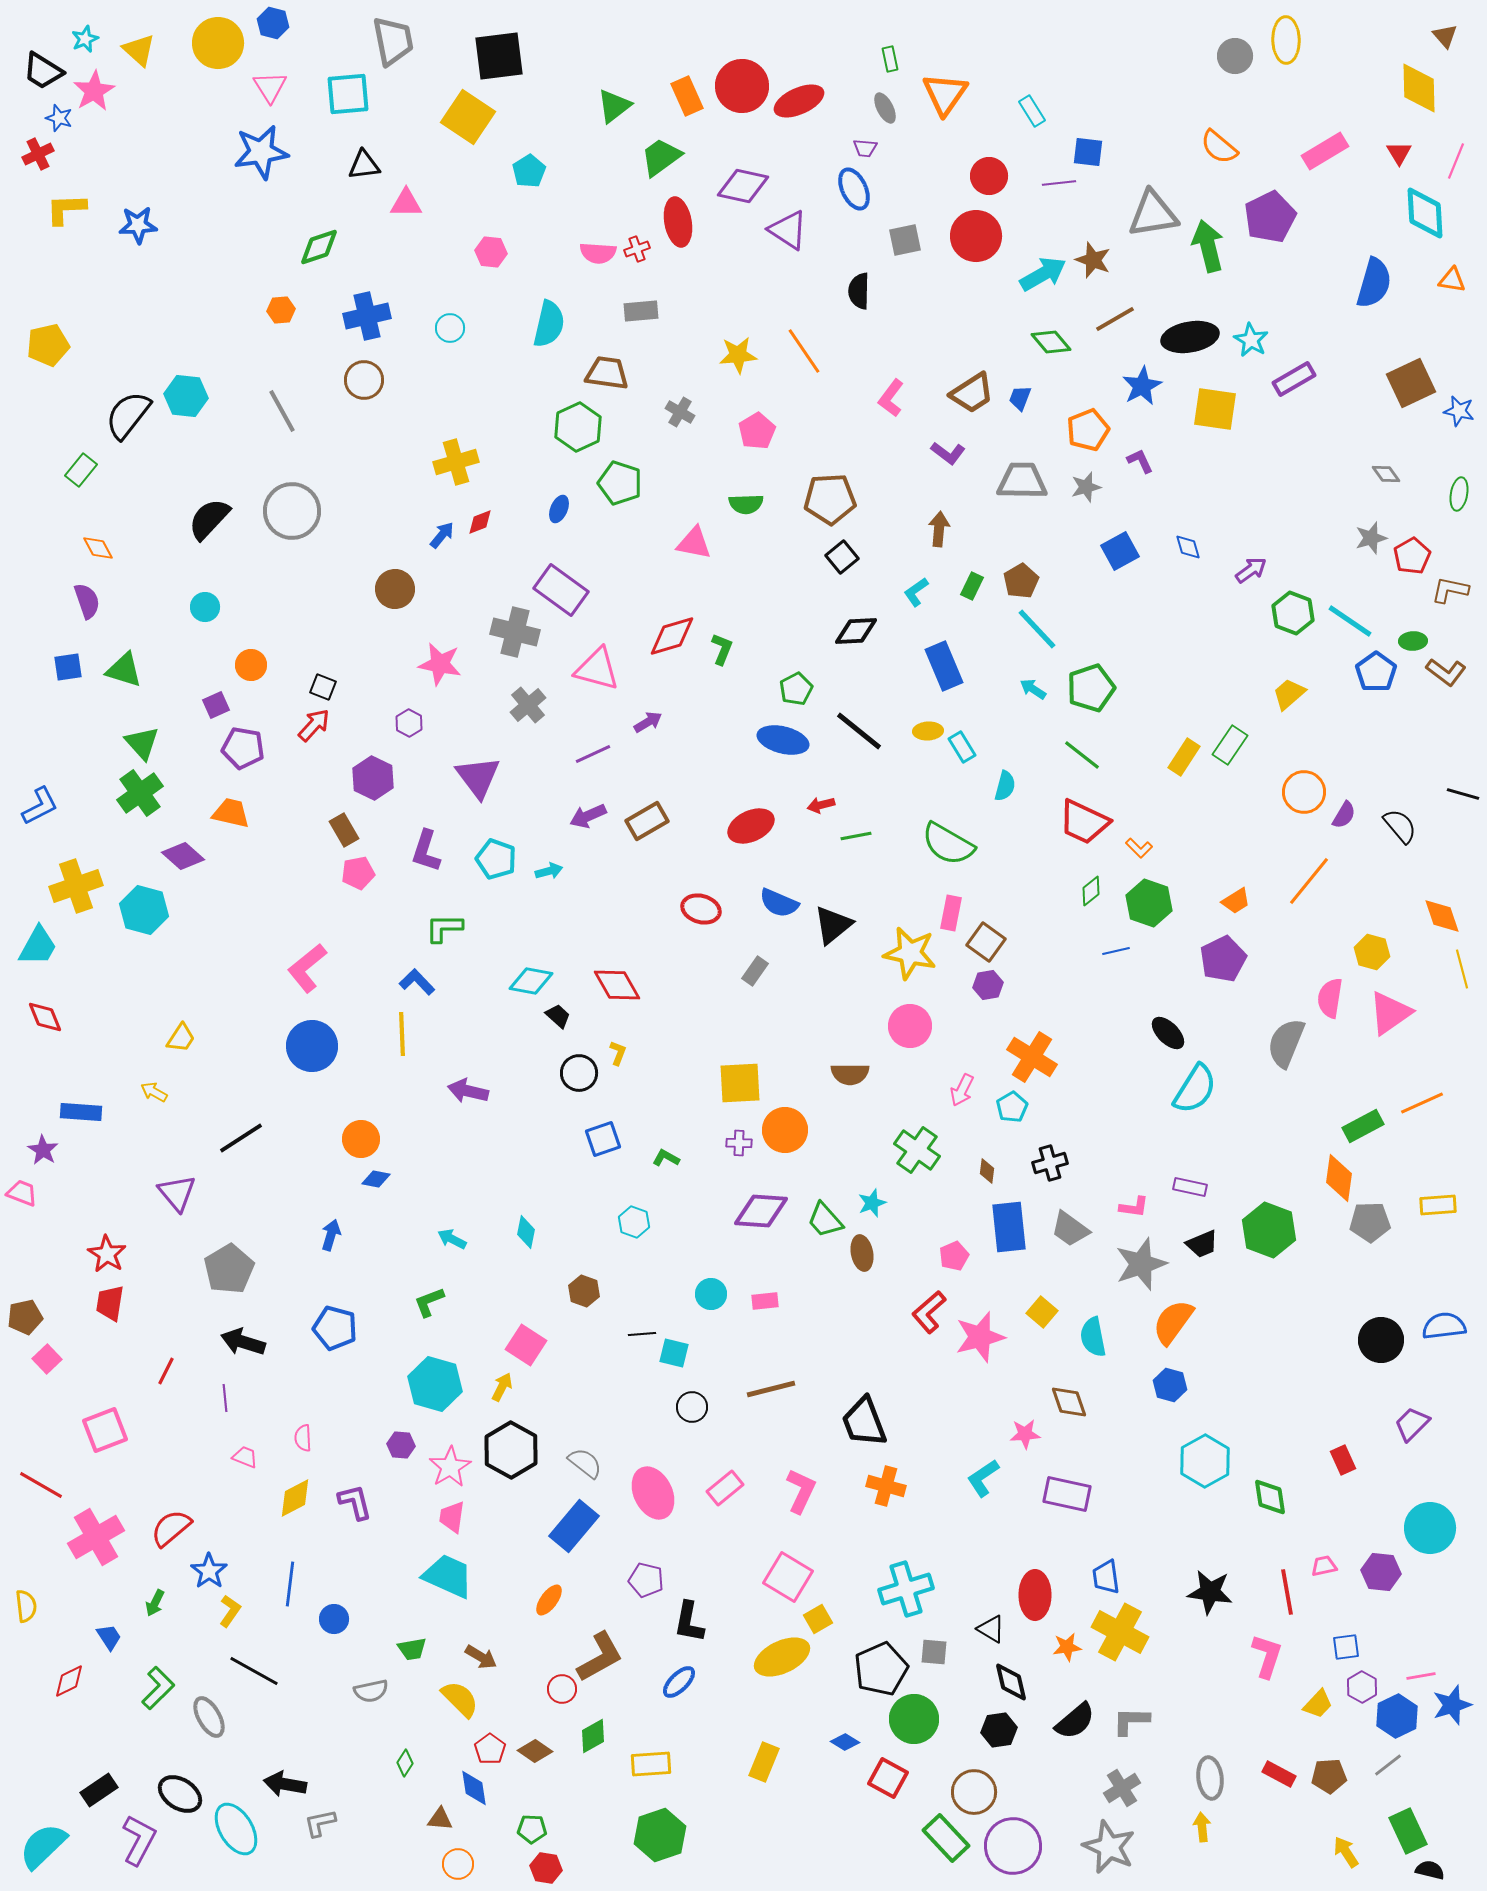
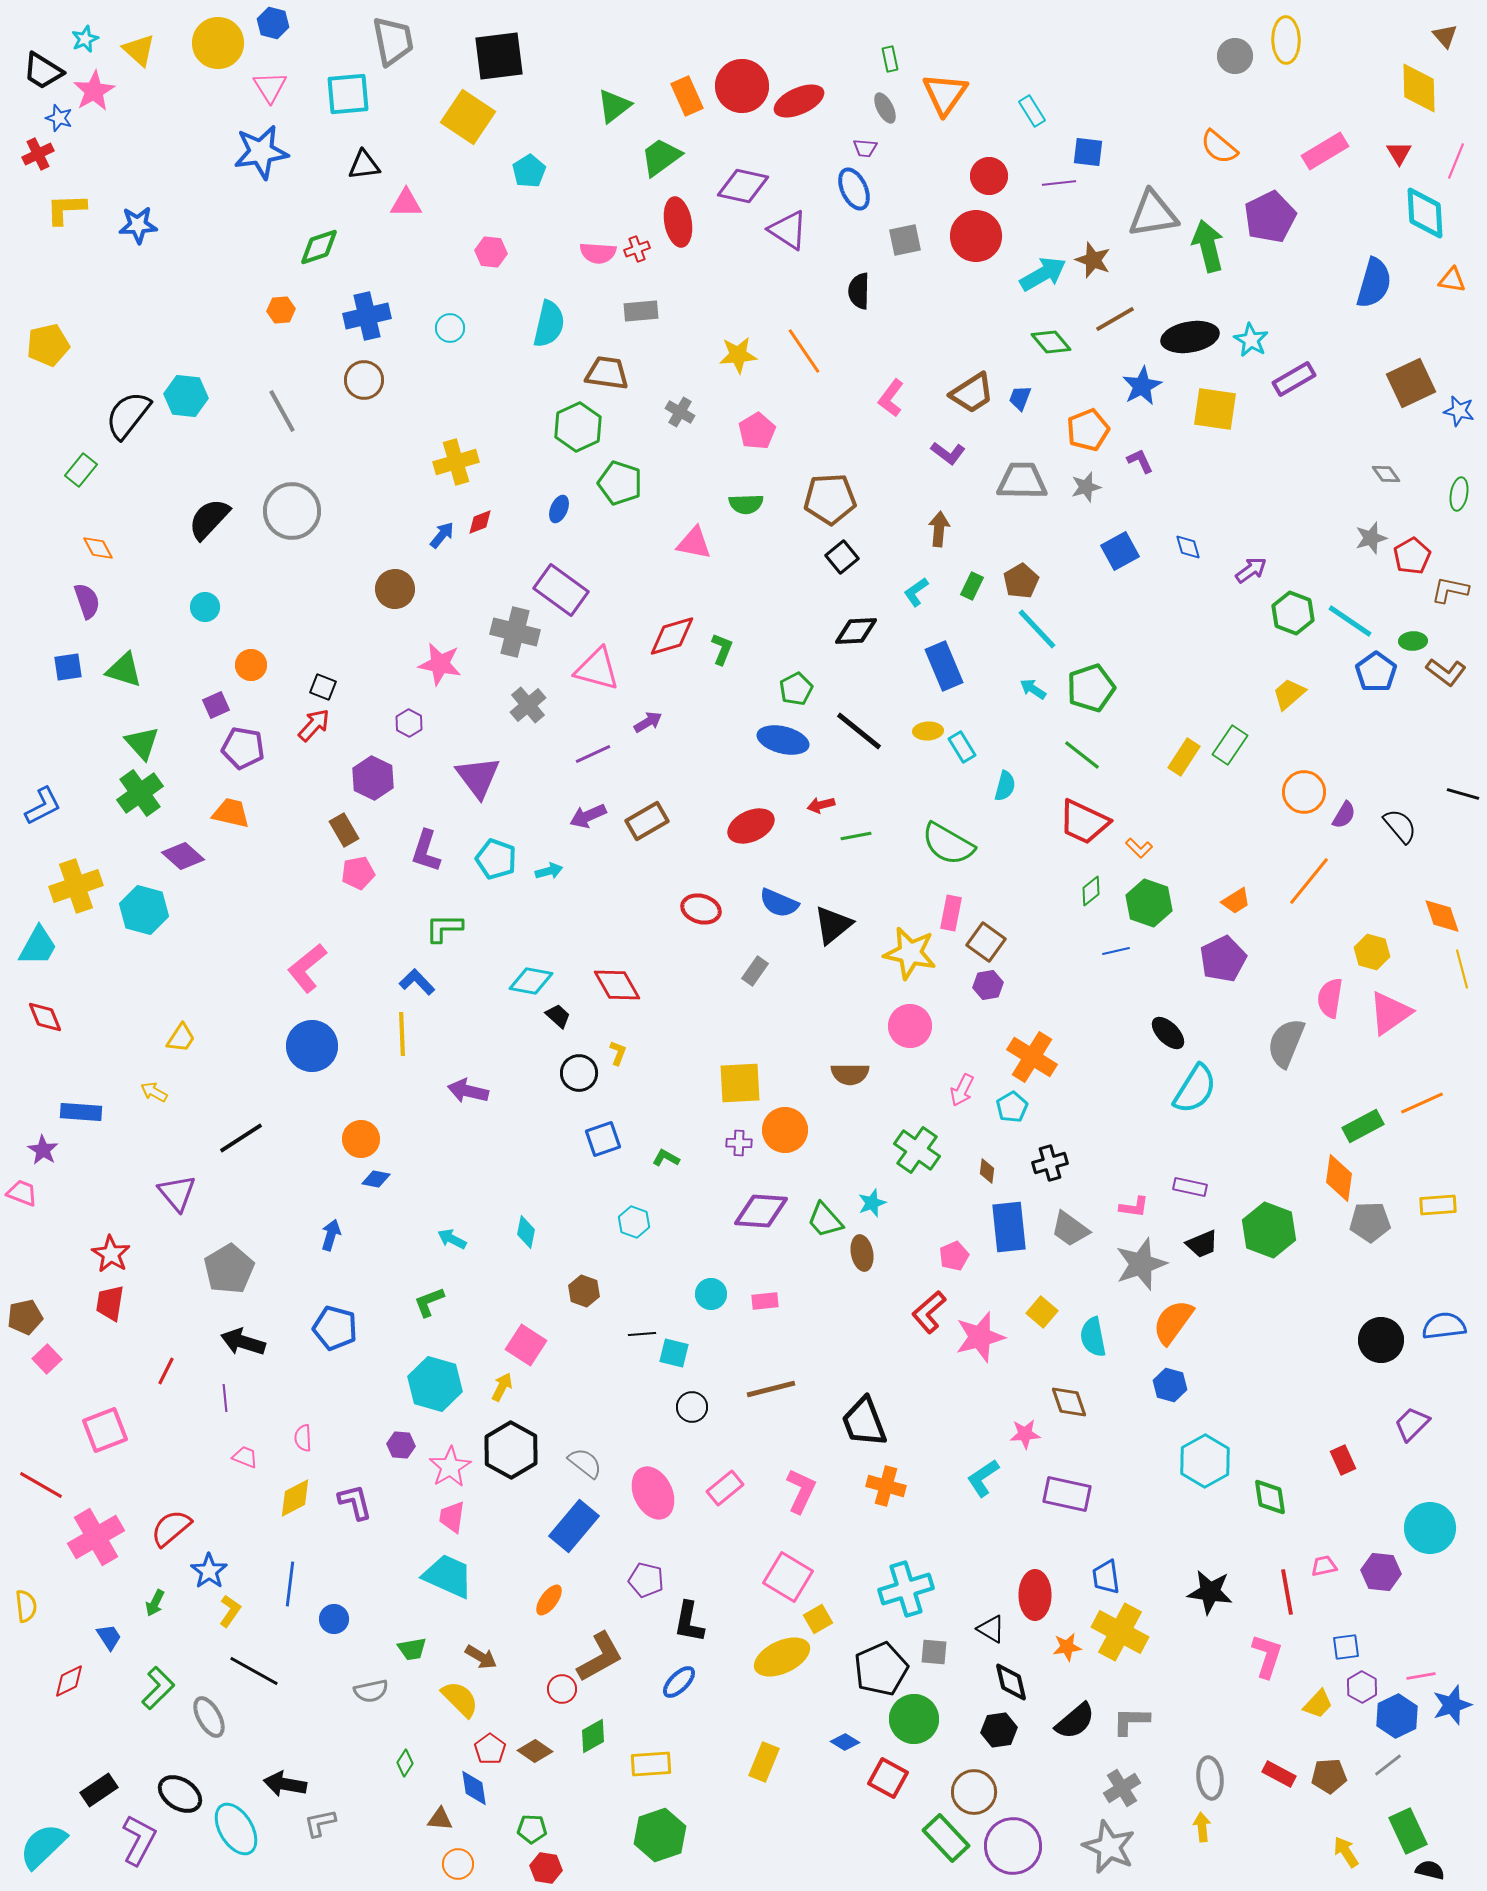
blue L-shape at (40, 806): moved 3 px right
red star at (107, 1254): moved 4 px right
